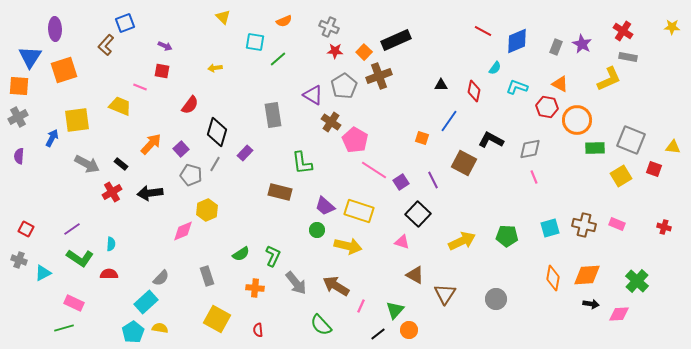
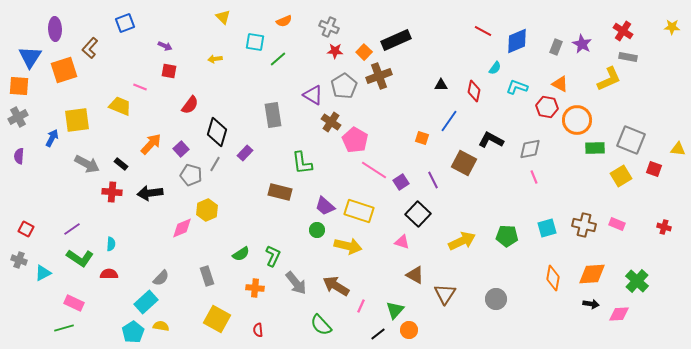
brown L-shape at (106, 45): moved 16 px left, 3 px down
yellow arrow at (215, 68): moved 9 px up
red square at (162, 71): moved 7 px right
yellow triangle at (673, 147): moved 5 px right, 2 px down
red cross at (112, 192): rotated 36 degrees clockwise
cyan square at (550, 228): moved 3 px left
pink diamond at (183, 231): moved 1 px left, 3 px up
orange diamond at (587, 275): moved 5 px right, 1 px up
yellow semicircle at (160, 328): moved 1 px right, 2 px up
